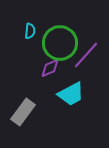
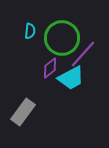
green circle: moved 2 px right, 5 px up
purple line: moved 3 px left, 1 px up
purple diamond: rotated 15 degrees counterclockwise
cyan trapezoid: moved 16 px up
